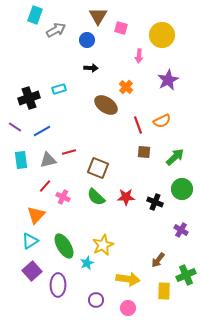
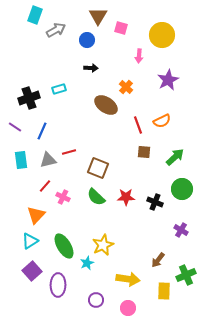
blue line at (42, 131): rotated 36 degrees counterclockwise
